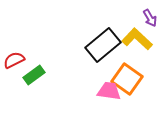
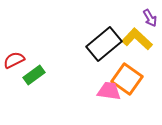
black rectangle: moved 1 px right, 1 px up
